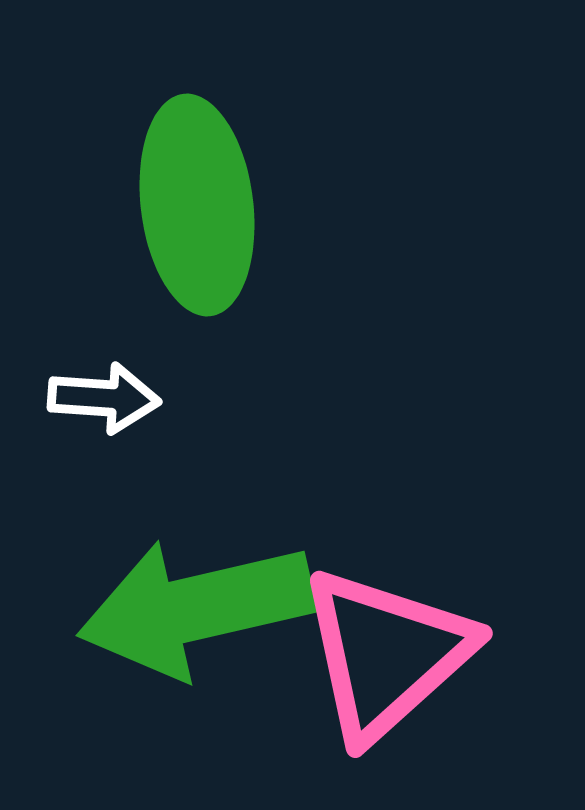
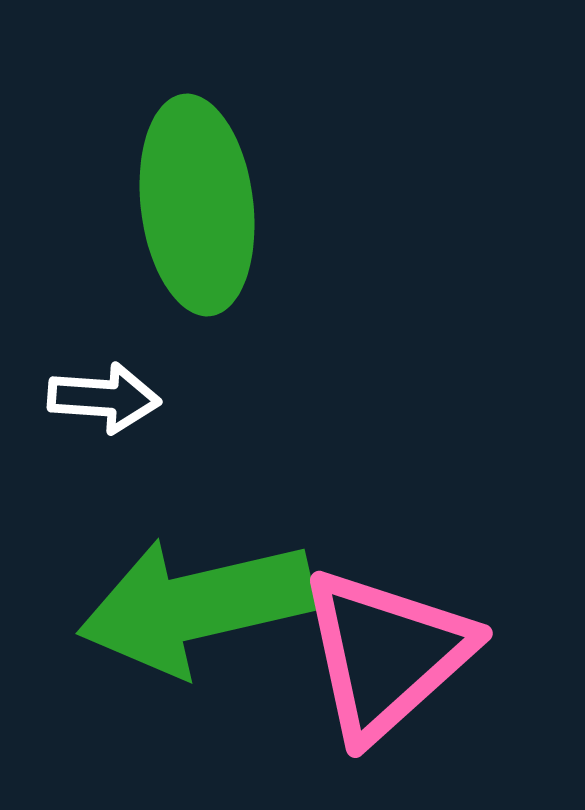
green arrow: moved 2 px up
